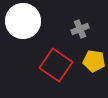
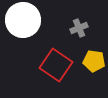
white circle: moved 1 px up
gray cross: moved 1 px left, 1 px up
